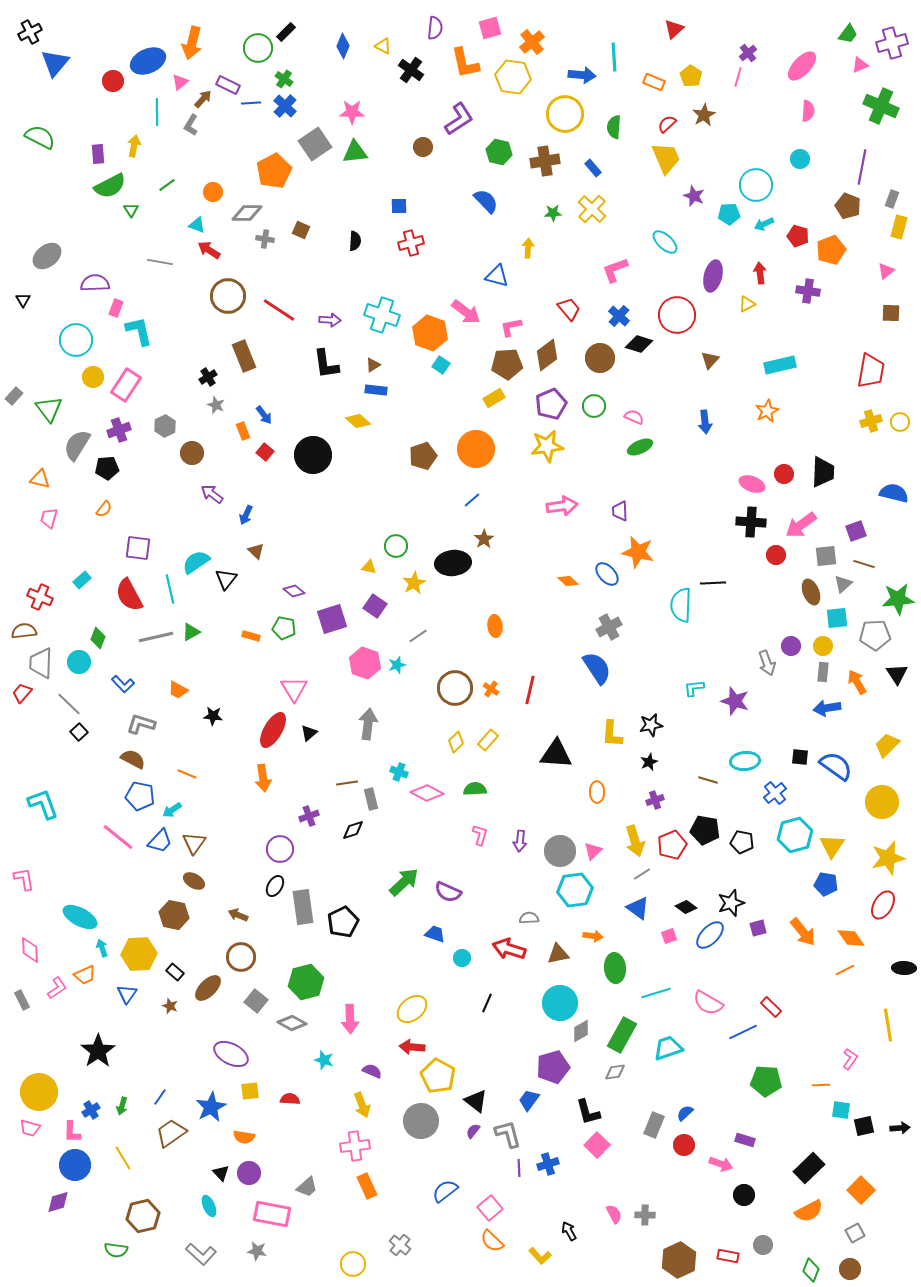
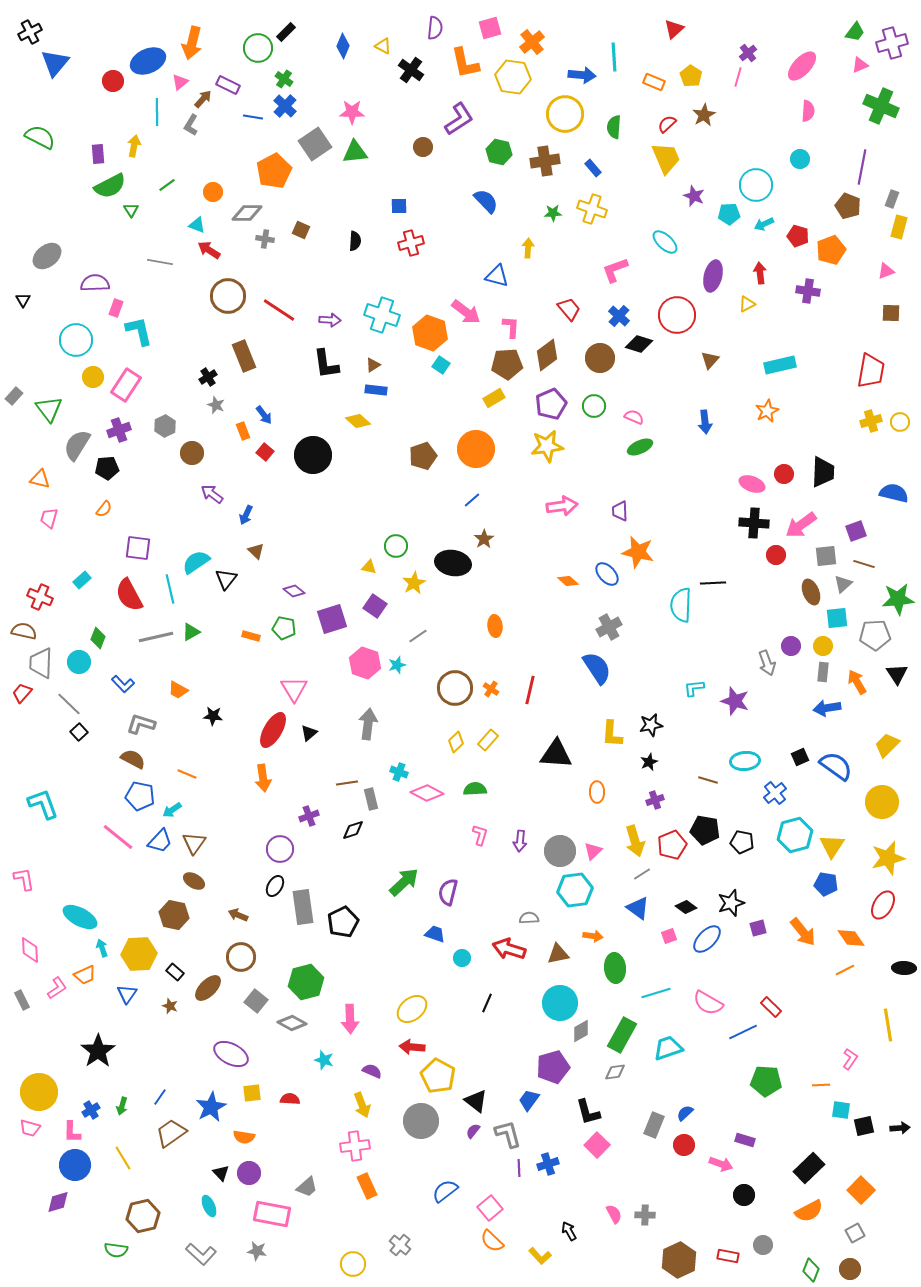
green trapezoid at (848, 34): moved 7 px right, 2 px up
blue line at (251, 103): moved 2 px right, 14 px down; rotated 12 degrees clockwise
yellow cross at (592, 209): rotated 24 degrees counterclockwise
pink triangle at (886, 271): rotated 18 degrees clockwise
pink L-shape at (511, 327): rotated 105 degrees clockwise
black cross at (751, 522): moved 3 px right, 1 px down
black ellipse at (453, 563): rotated 16 degrees clockwise
brown semicircle at (24, 631): rotated 20 degrees clockwise
black square at (800, 757): rotated 30 degrees counterclockwise
purple semicircle at (448, 892): rotated 80 degrees clockwise
blue ellipse at (710, 935): moved 3 px left, 4 px down
yellow square at (250, 1091): moved 2 px right, 2 px down
